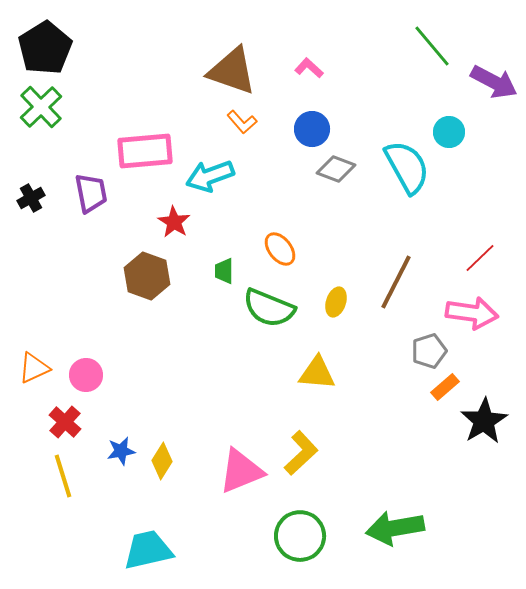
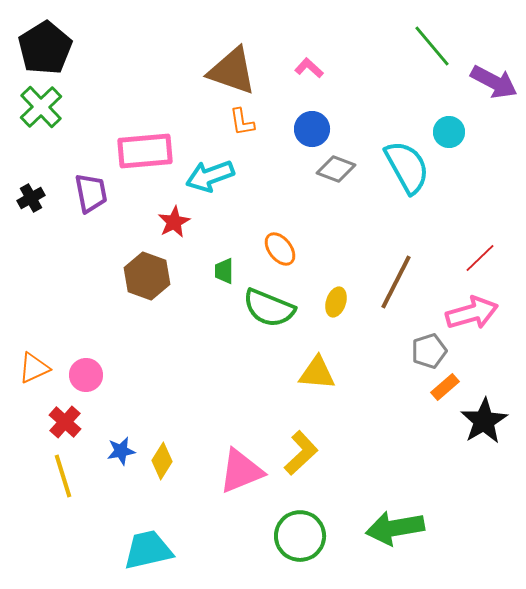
orange L-shape: rotated 32 degrees clockwise
red star: rotated 12 degrees clockwise
pink arrow: rotated 24 degrees counterclockwise
